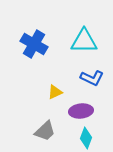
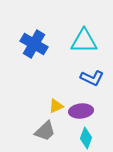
yellow triangle: moved 1 px right, 14 px down
